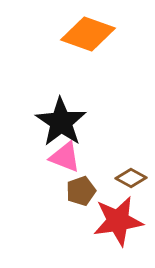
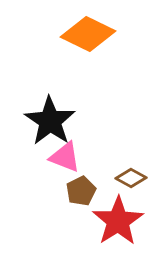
orange diamond: rotated 6 degrees clockwise
black star: moved 11 px left, 1 px up
brown pentagon: rotated 8 degrees counterclockwise
red star: rotated 24 degrees counterclockwise
